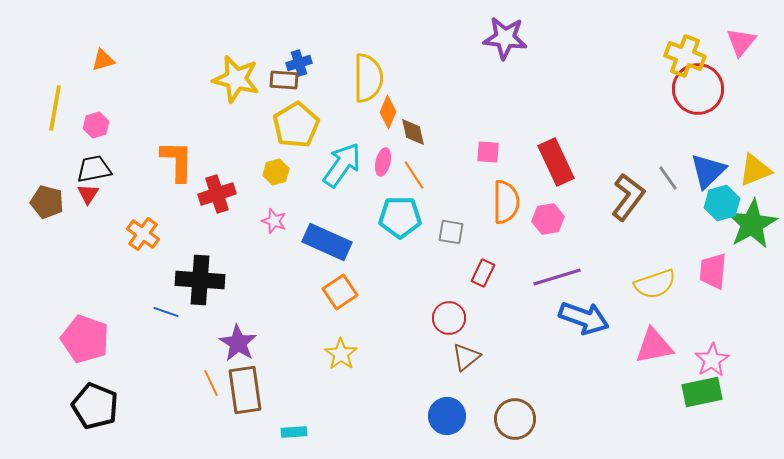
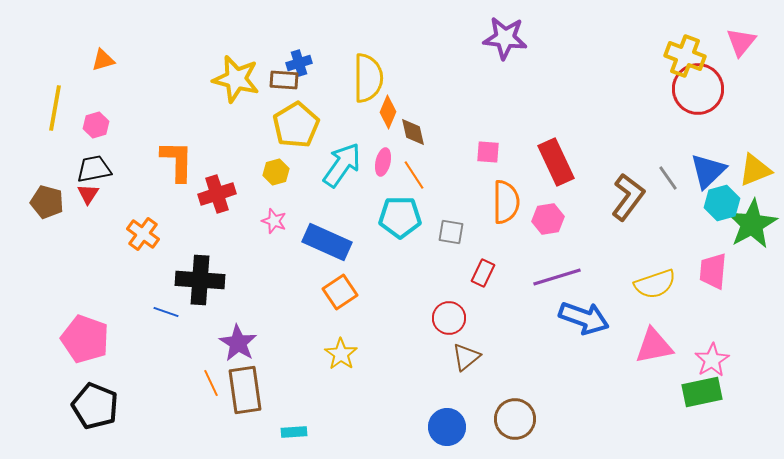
blue circle at (447, 416): moved 11 px down
